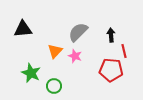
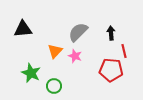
black arrow: moved 2 px up
